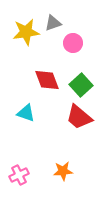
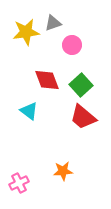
pink circle: moved 1 px left, 2 px down
cyan triangle: moved 3 px right, 2 px up; rotated 18 degrees clockwise
red trapezoid: moved 4 px right
pink cross: moved 8 px down
